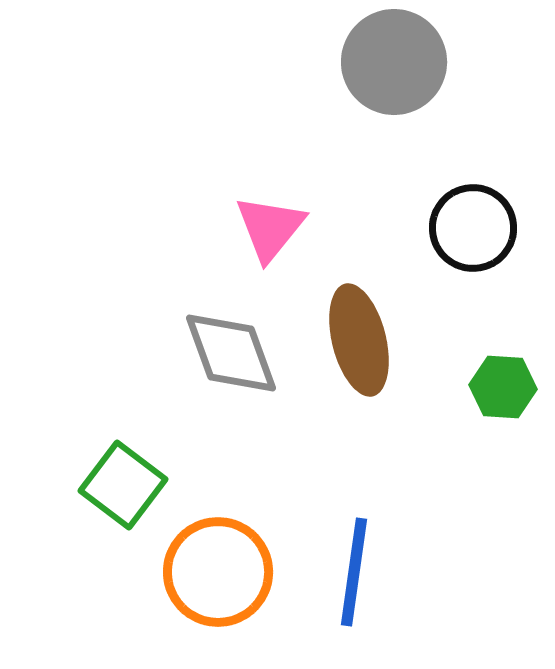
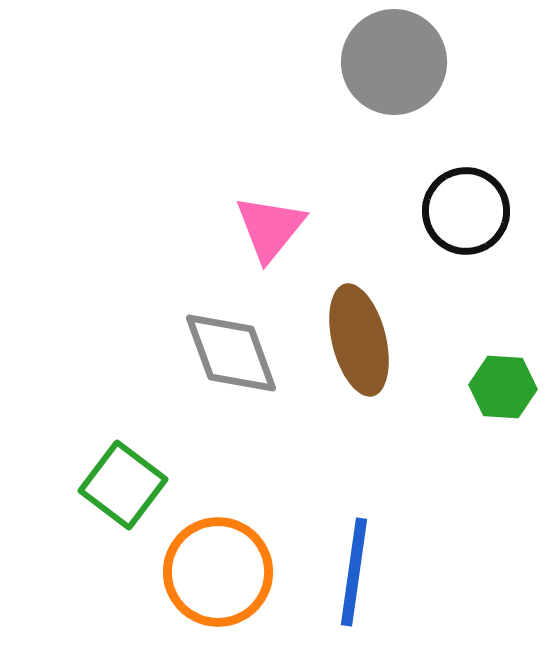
black circle: moved 7 px left, 17 px up
